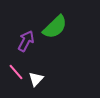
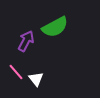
green semicircle: rotated 16 degrees clockwise
white triangle: rotated 21 degrees counterclockwise
